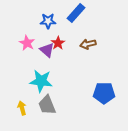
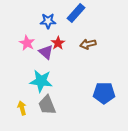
purple triangle: moved 1 px left, 2 px down
